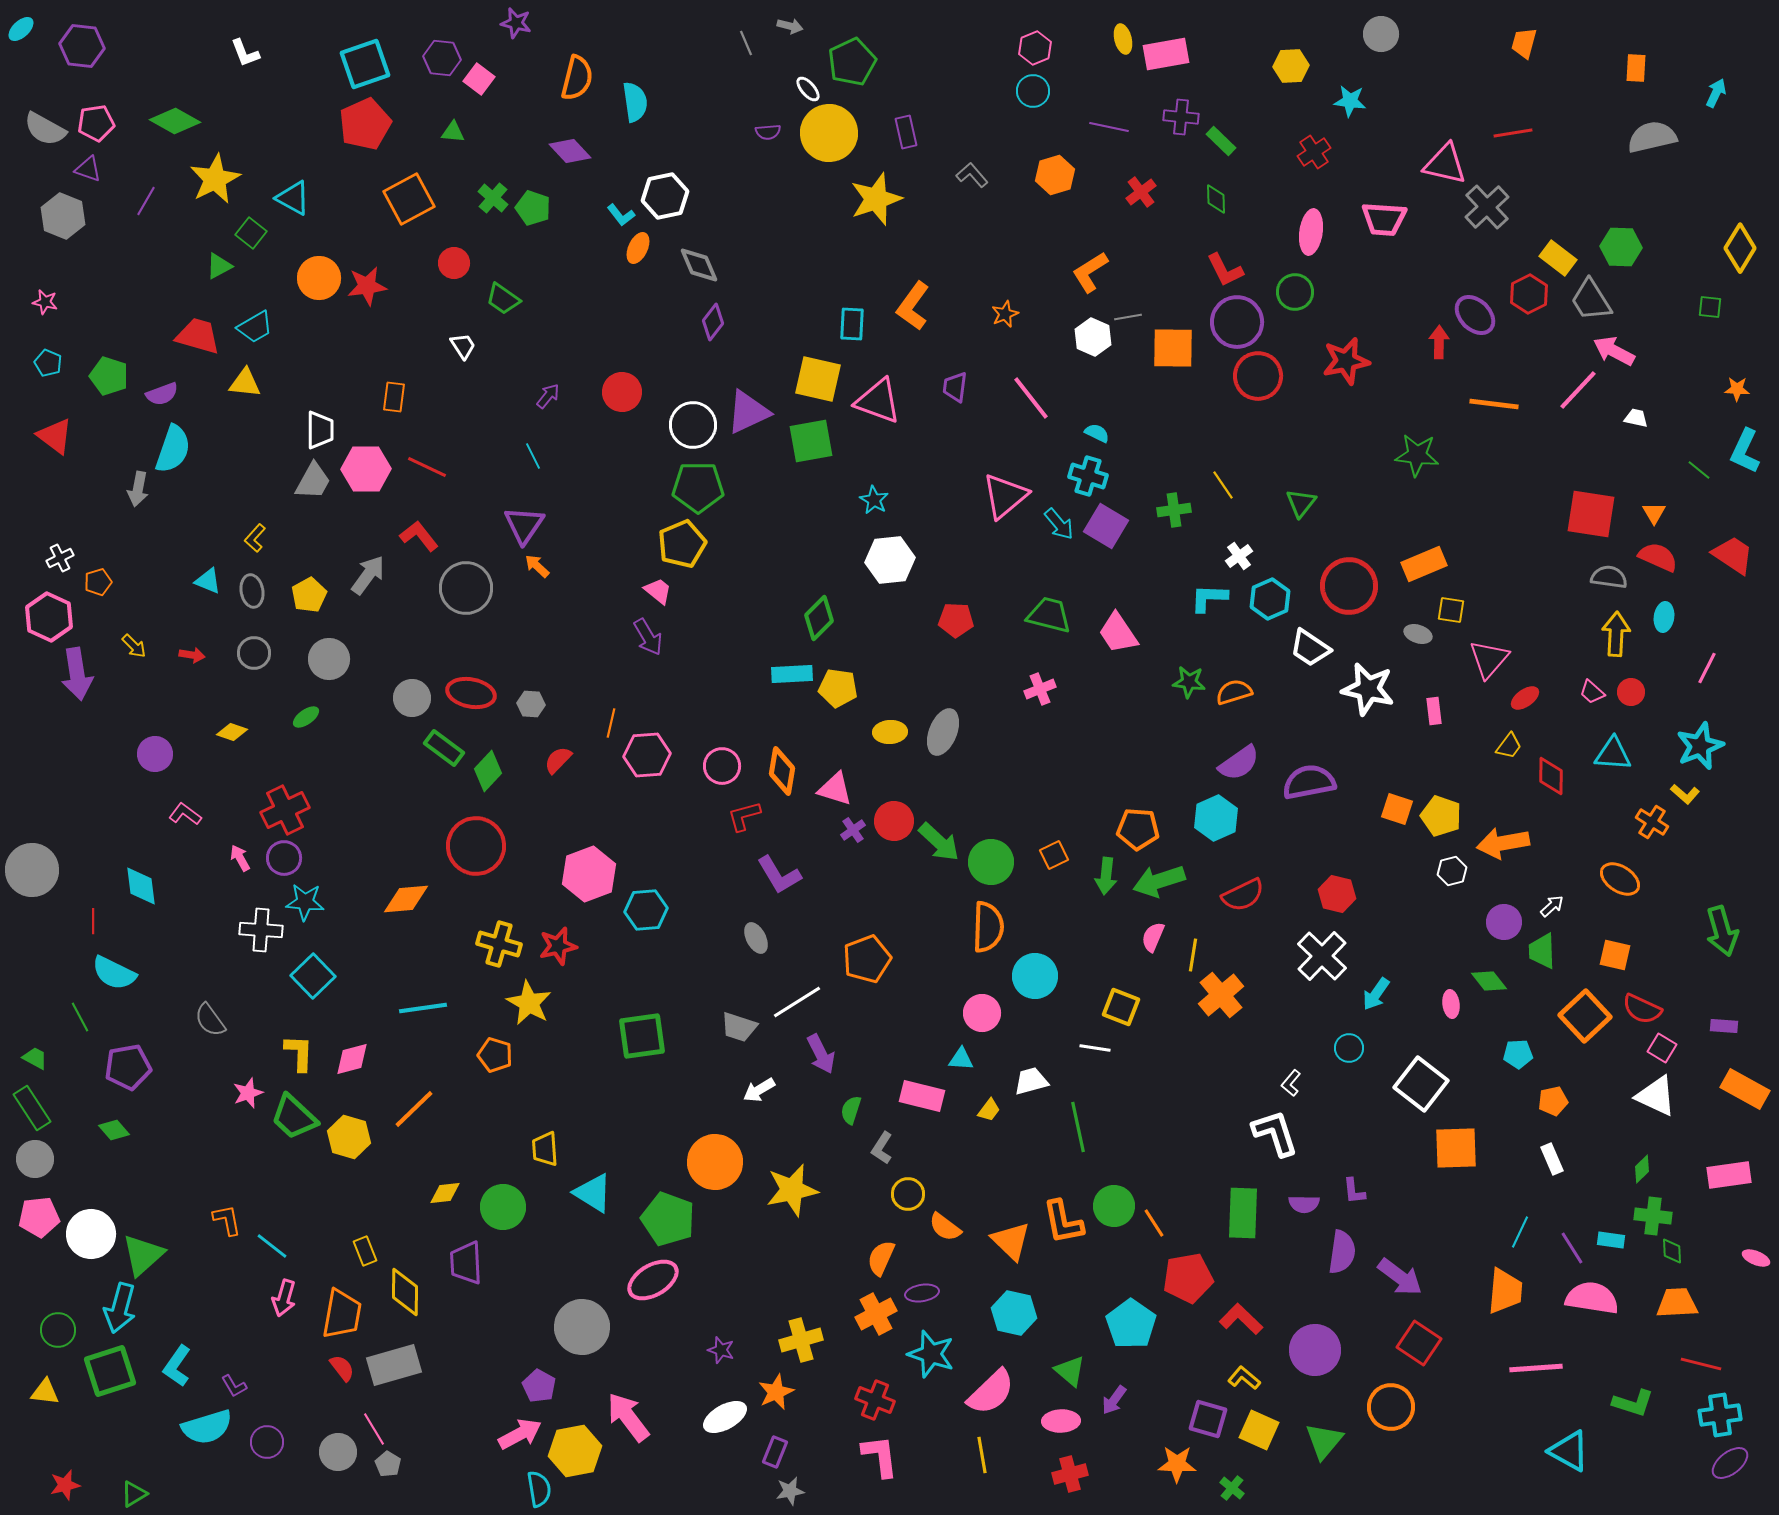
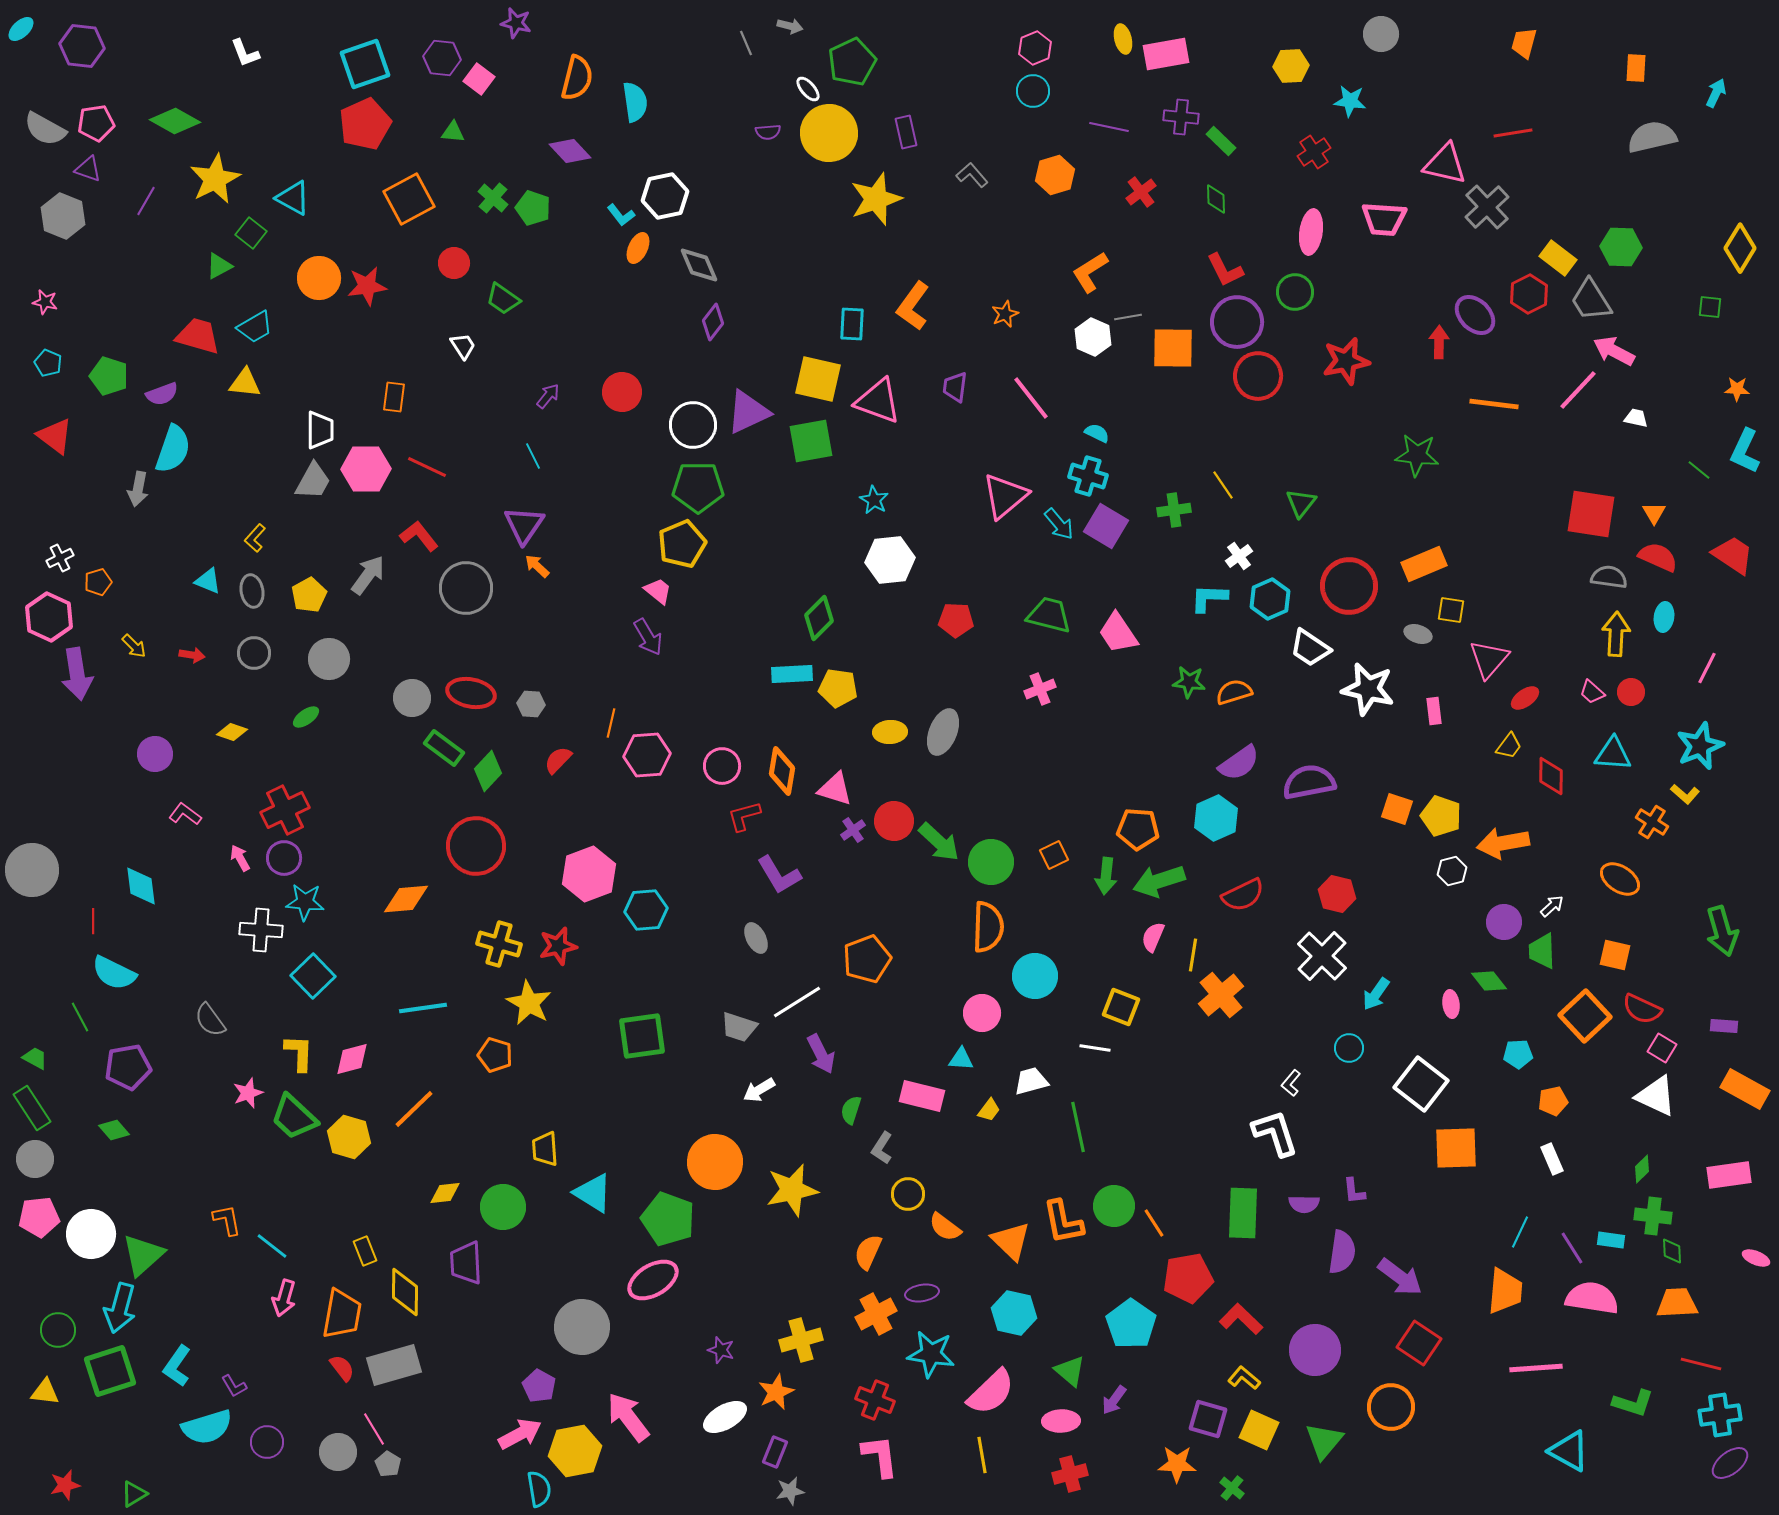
orange semicircle at (881, 1258): moved 13 px left, 6 px up
cyan star at (931, 1354): rotated 9 degrees counterclockwise
